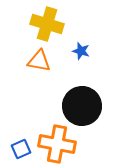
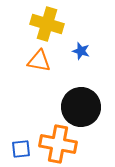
black circle: moved 1 px left, 1 px down
orange cross: moved 1 px right
blue square: rotated 18 degrees clockwise
